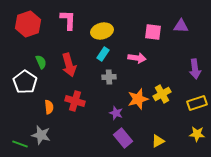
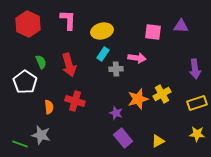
red hexagon: rotated 15 degrees counterclockwise
gray cross: moved 7 px right, 8 px up
